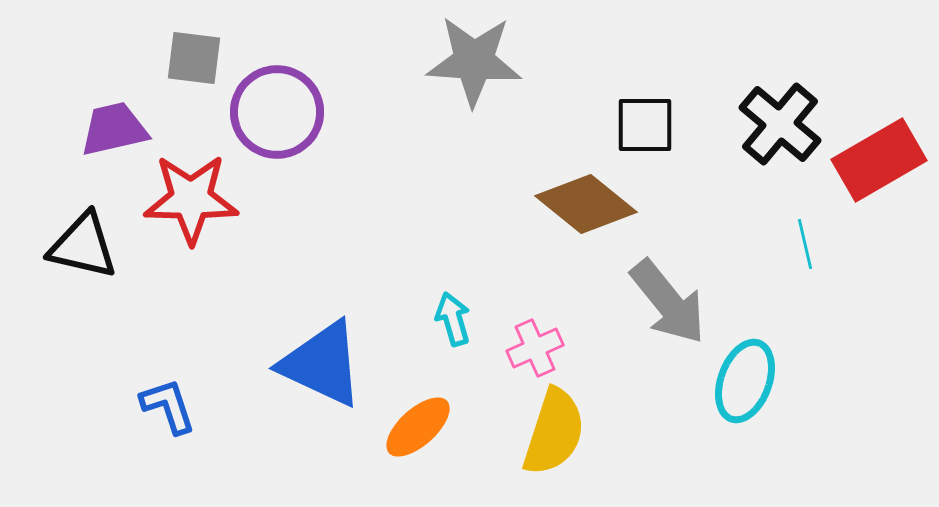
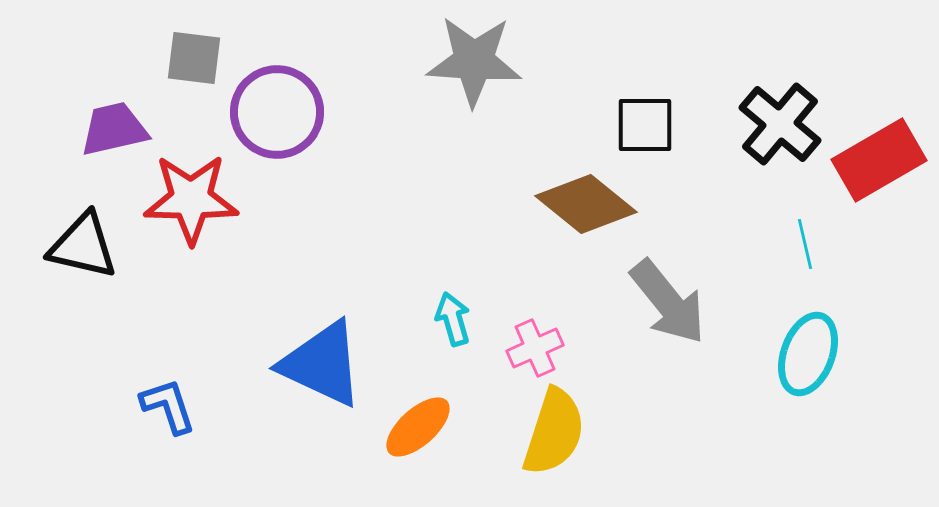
cyan ellipse: moved 63 px right, 27 px up
